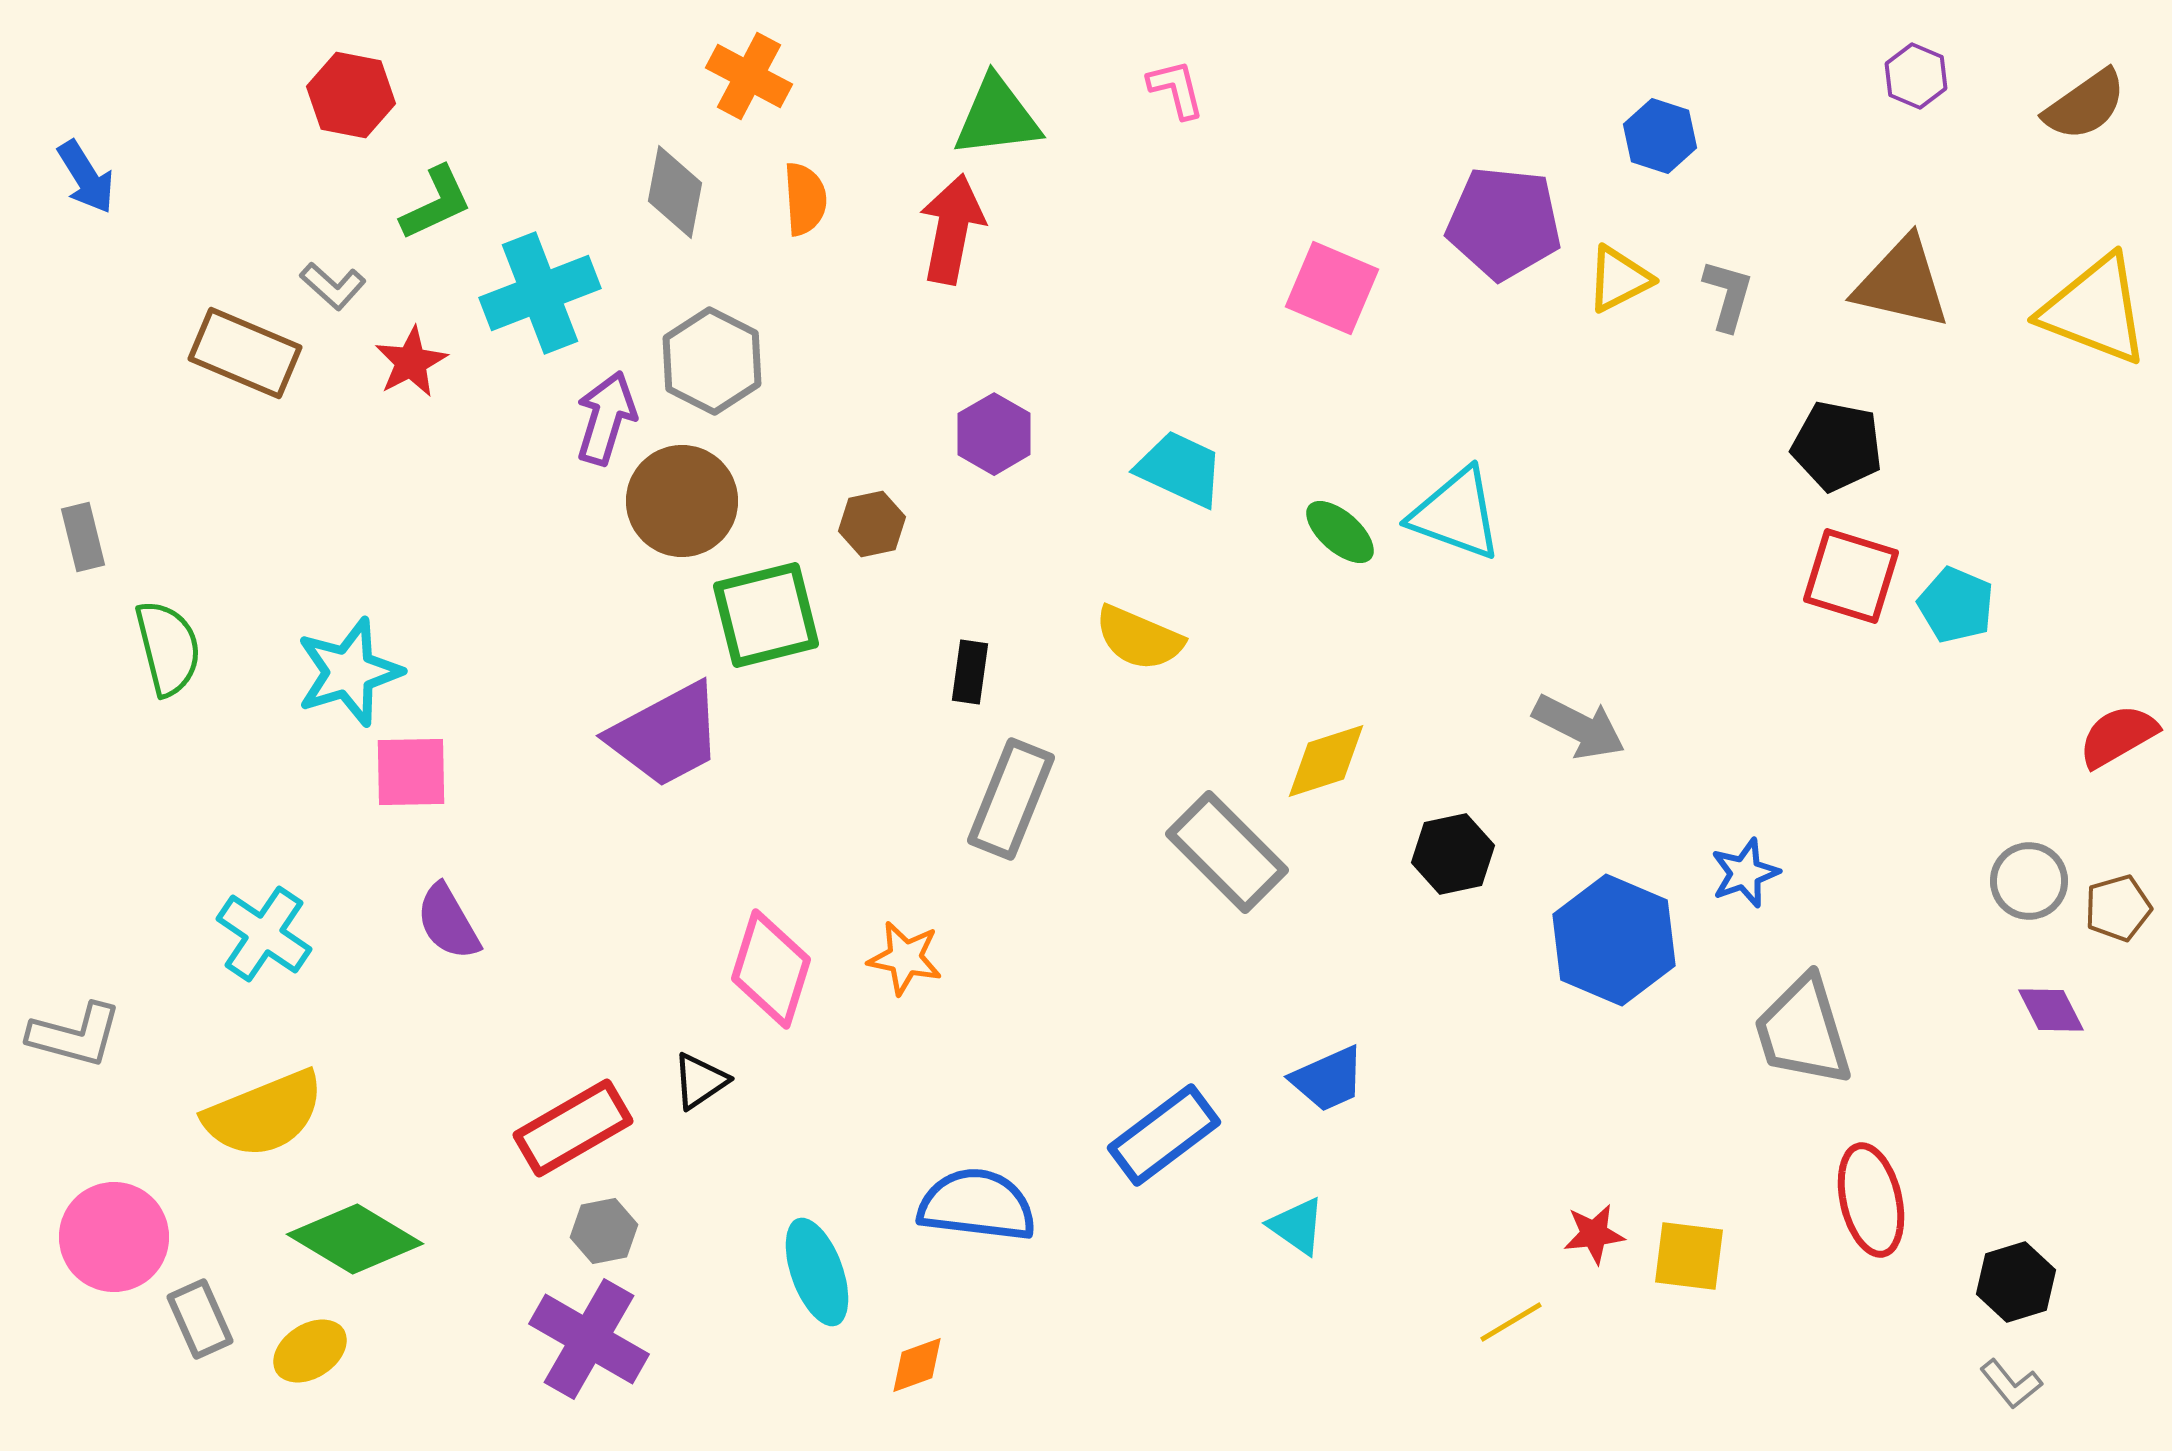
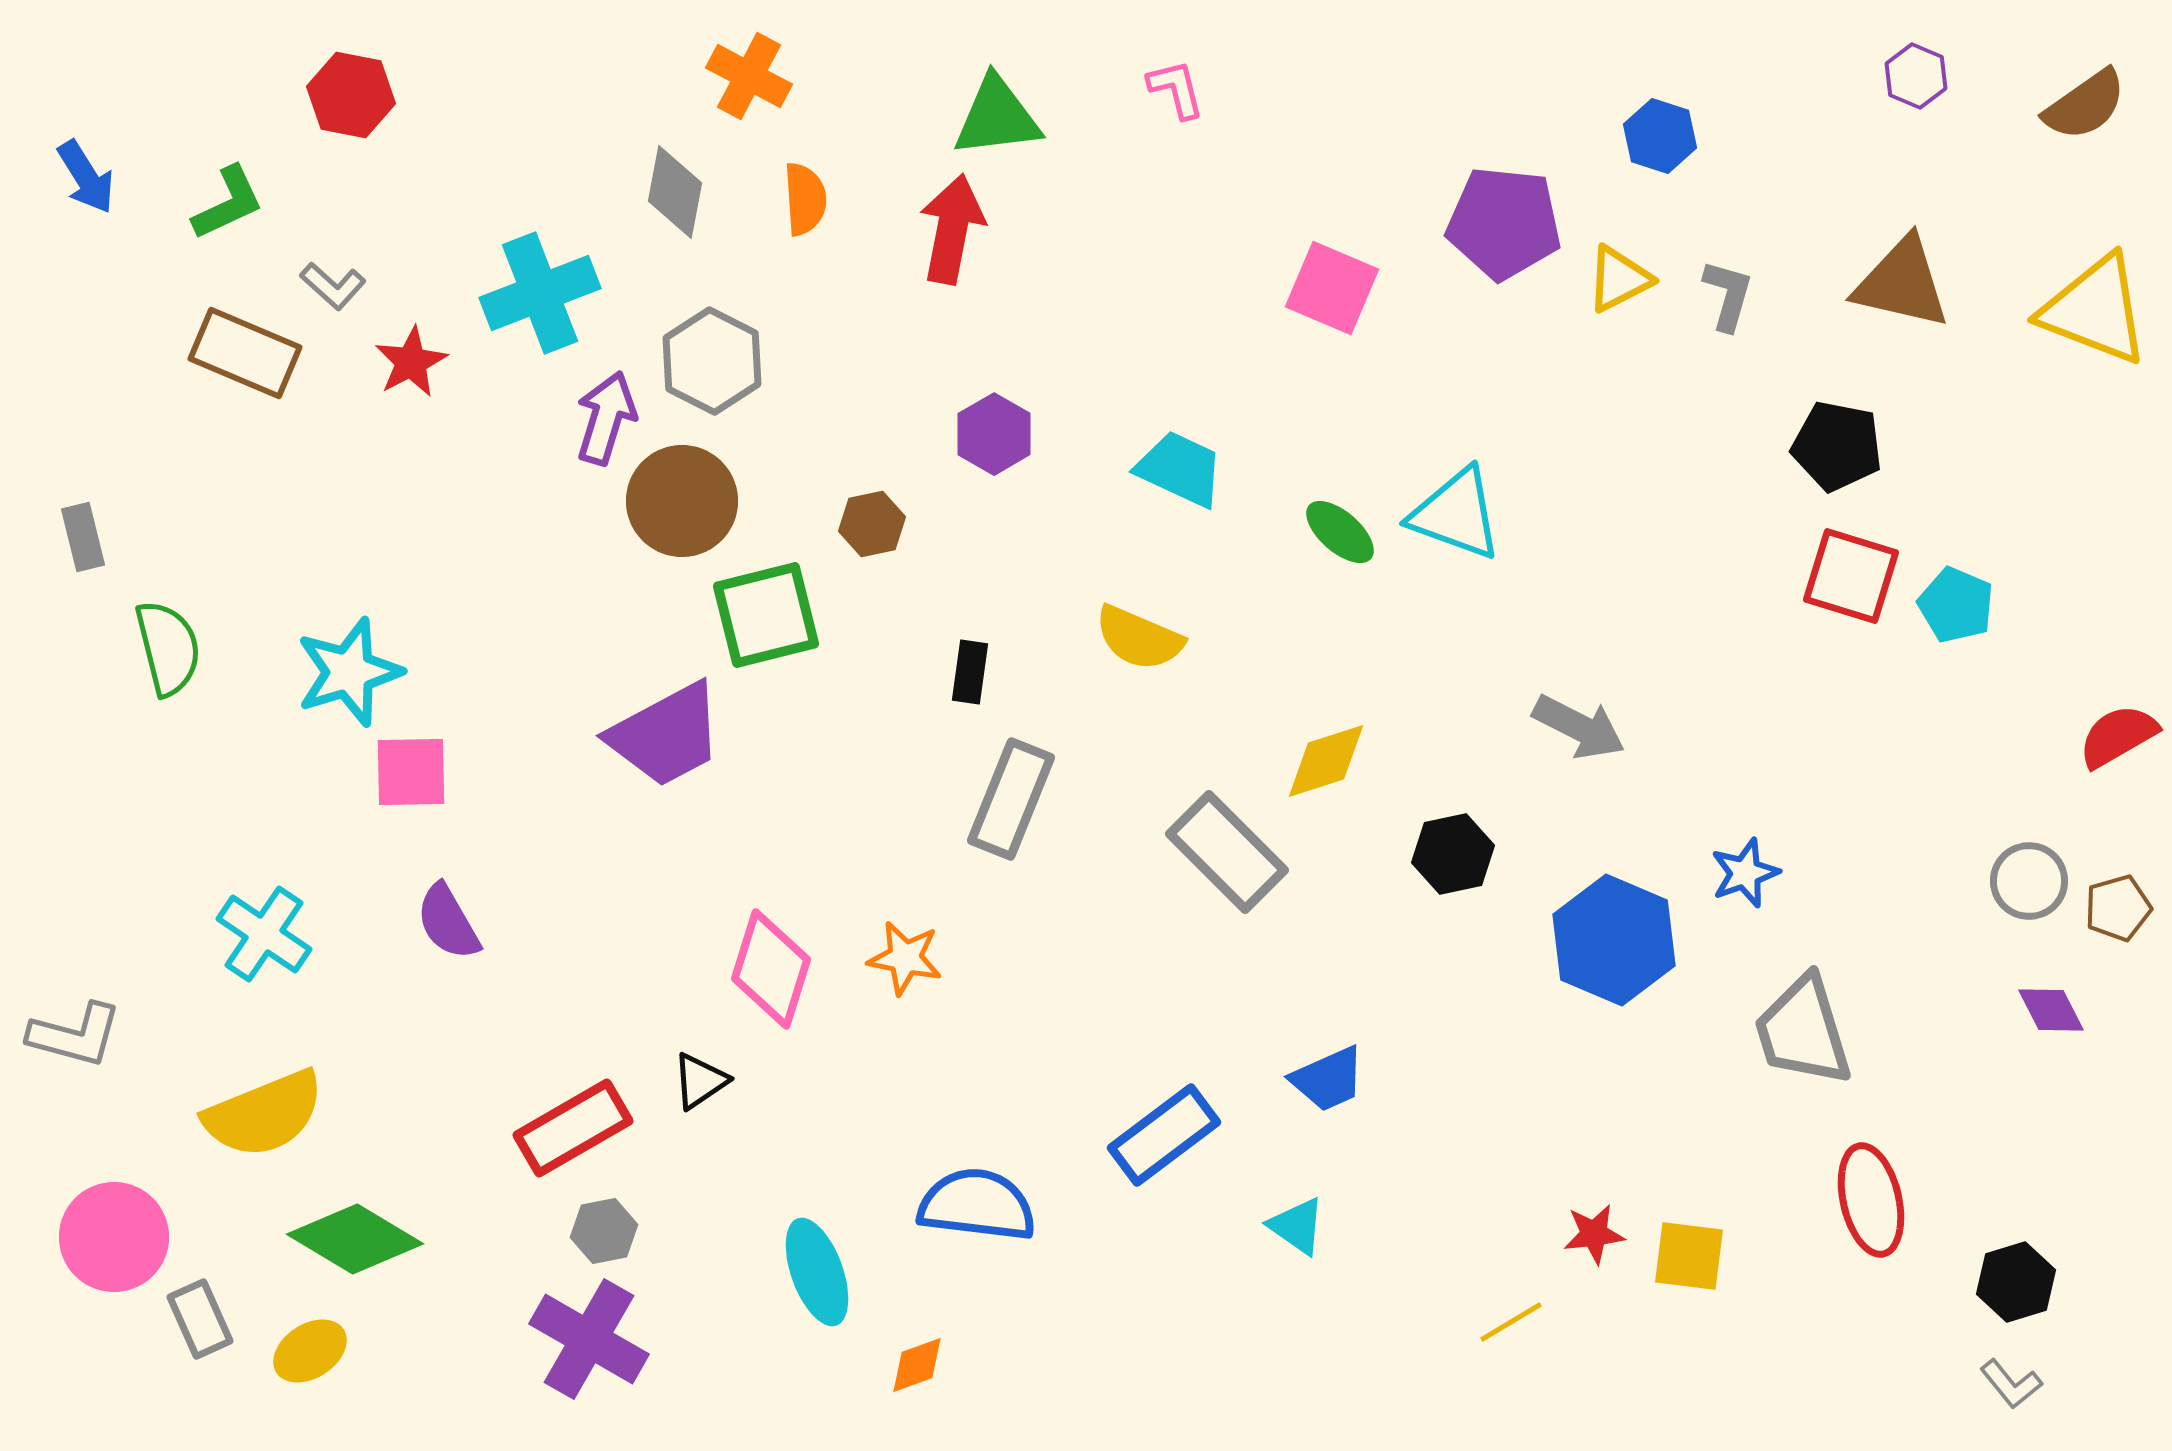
green L-shape at (436, 203): moved 208 px left
